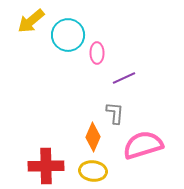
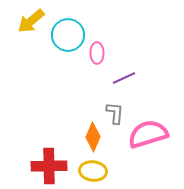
pink semicircle: moved 5 px right, 11 px up
red cross: moved 3 px right
